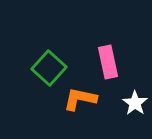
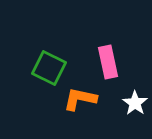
green square: rotated 16 degrees counterclockwise
